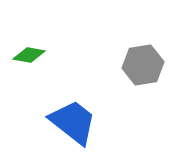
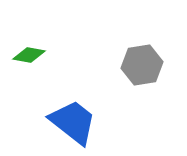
gray hexagon: moved 1 px left
